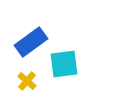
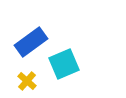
cyan square: rotated 16 degrees counterclockwise
